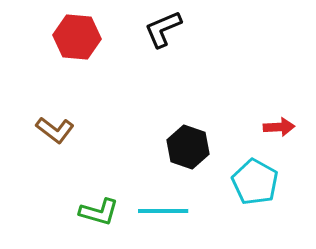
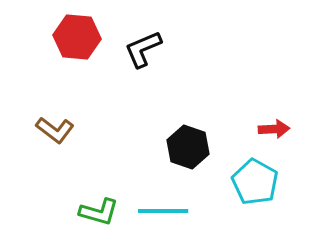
black L-shape: moved 20 px left, 20 px down
red arrow: moved 5 px left, 2 px down
